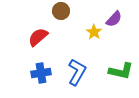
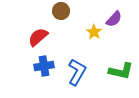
blue cross: moved 3 px right, 7 px up
